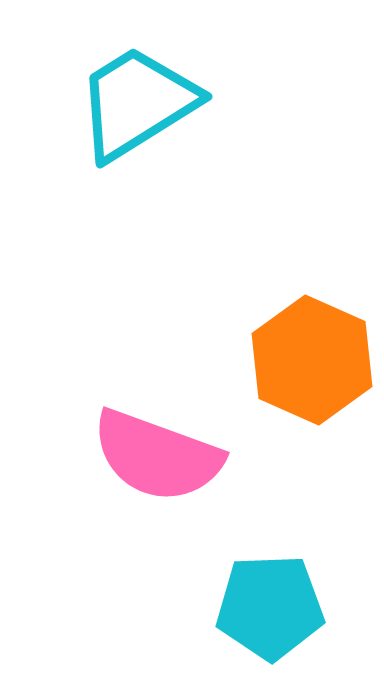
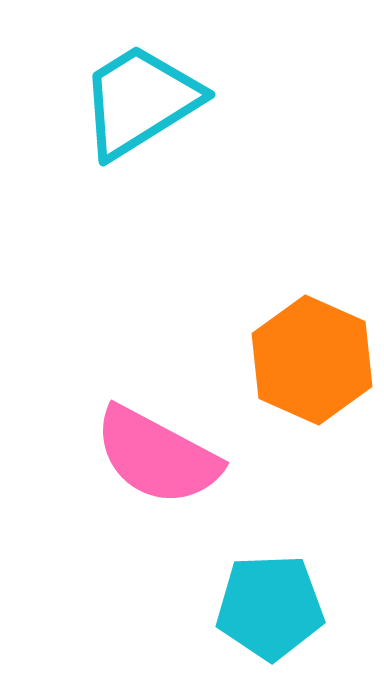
cyan trapezoid: moved 3 px right, 2 px up
pink semicircle: rotated 8 degrees clockwise
